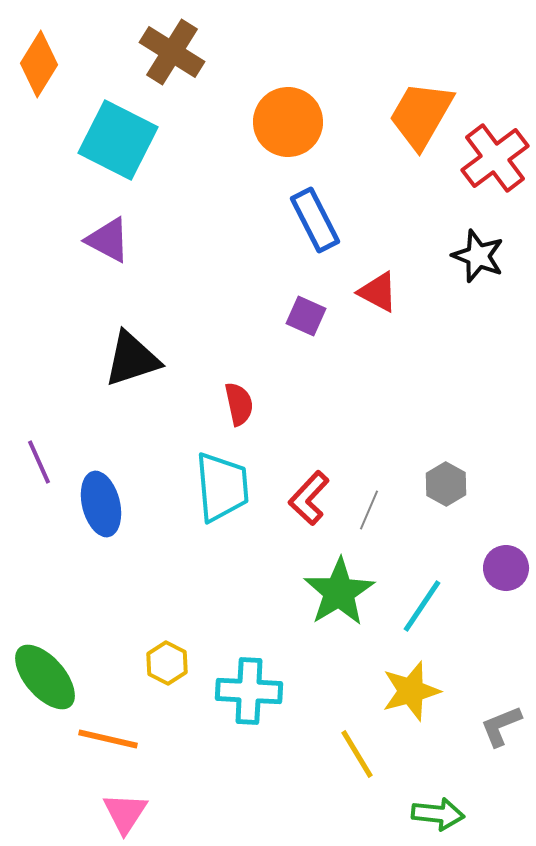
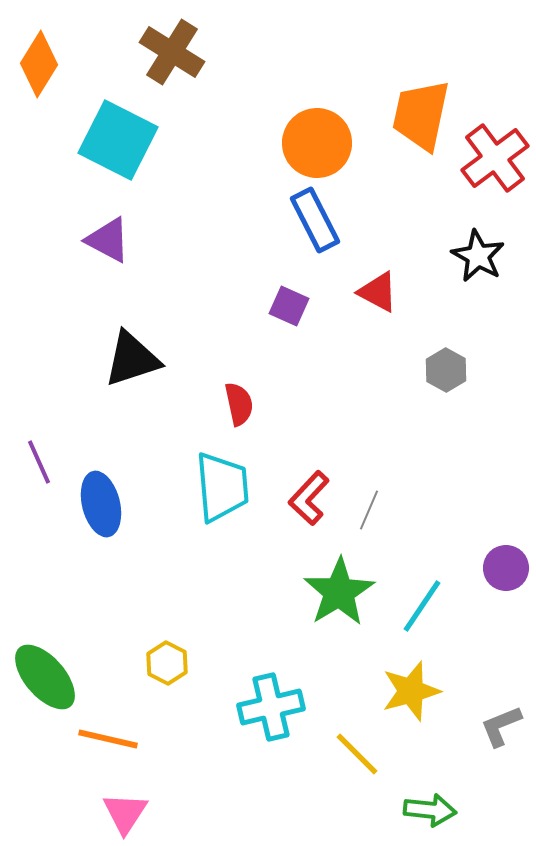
orange trapezoid: rotated 18 degrees counterclockwise
orange circle: moved 29 px right, 21 px down
black star: rotated 8 degrees clockwise
purple square: moved 17 px left, 10 px up
gray hexagon: moved 114 px up
cyan cross: moved 22 px right, 16 px down; rotated 16 degrees counterclockwise
yellow line: rotated 14 degrees counterclockwise
green arrow: moved 8 px left, 4 px up
